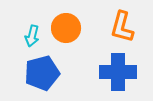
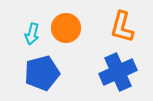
cyan arrow: moved 2 px up
blue cross: rotated 24 degrees counterclockwise
